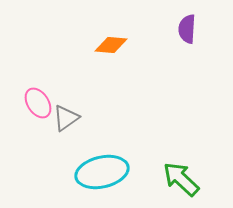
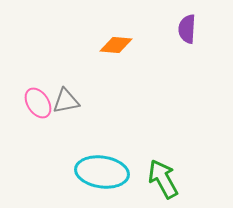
orange diamond: moved 5 px right
gray triangle: moved 17 px up; rotated 24 degrees clockwise
cyan ellipse: rotated 21 degrees clockwise
green arrow: moved 18 px left; rotated 18 degrees clockwise
